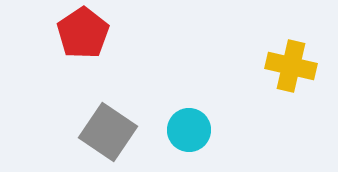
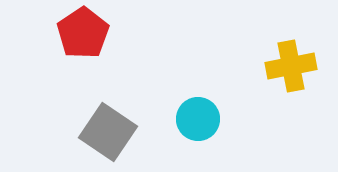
yellow cross: rotated 24 degrees counterclockwise
cyan circle: moved 9 px right, 11 px up
